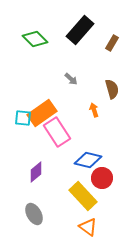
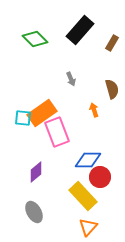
gray arrow: rotated 24 degrees clockwise
pink rectangle: rotated 12 degrees clockwise
blue diamond: rotated 12 degrees counterclockwise
red circle: moved 2 px left, 1 px up
gray ellipse: moved 2 px up
orange triangle: rotated 36 degrees clockwise
